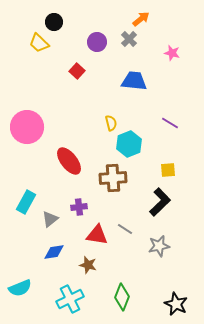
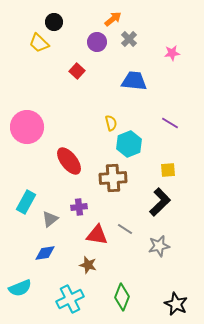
orange arrow: moved 28 px left
pink star: rotated 21 degrees counterclockwise
blue diamond: moved 9 px left, 1 px down
